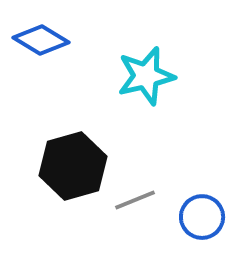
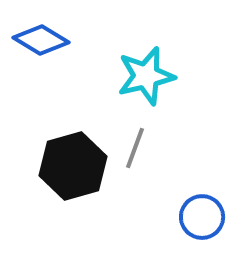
gray line: moved 52 px up; rotated 48 degrees counterclockwise
